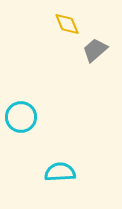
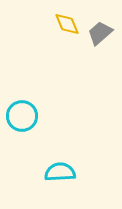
gray trapezoid: moved 5 px right, 17 px up
cyan circle: moved 1 px right, 1 px up
